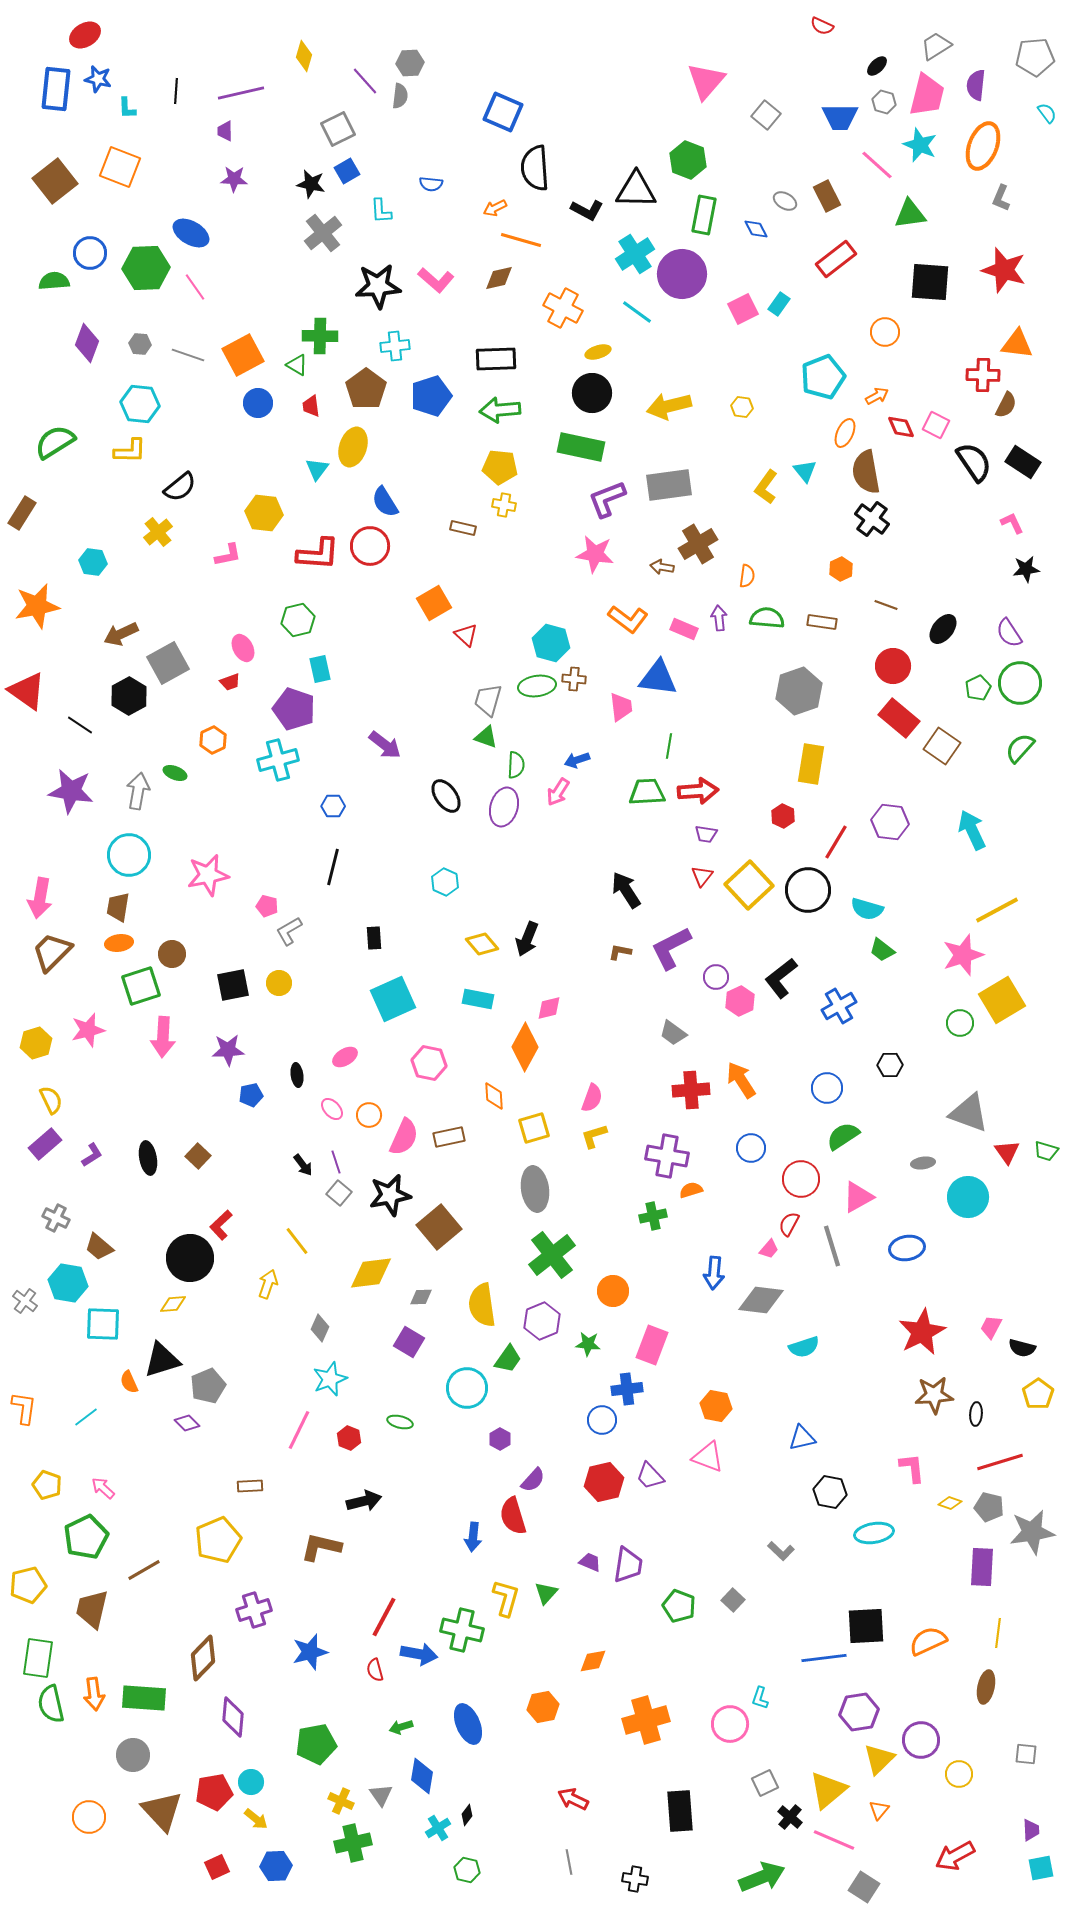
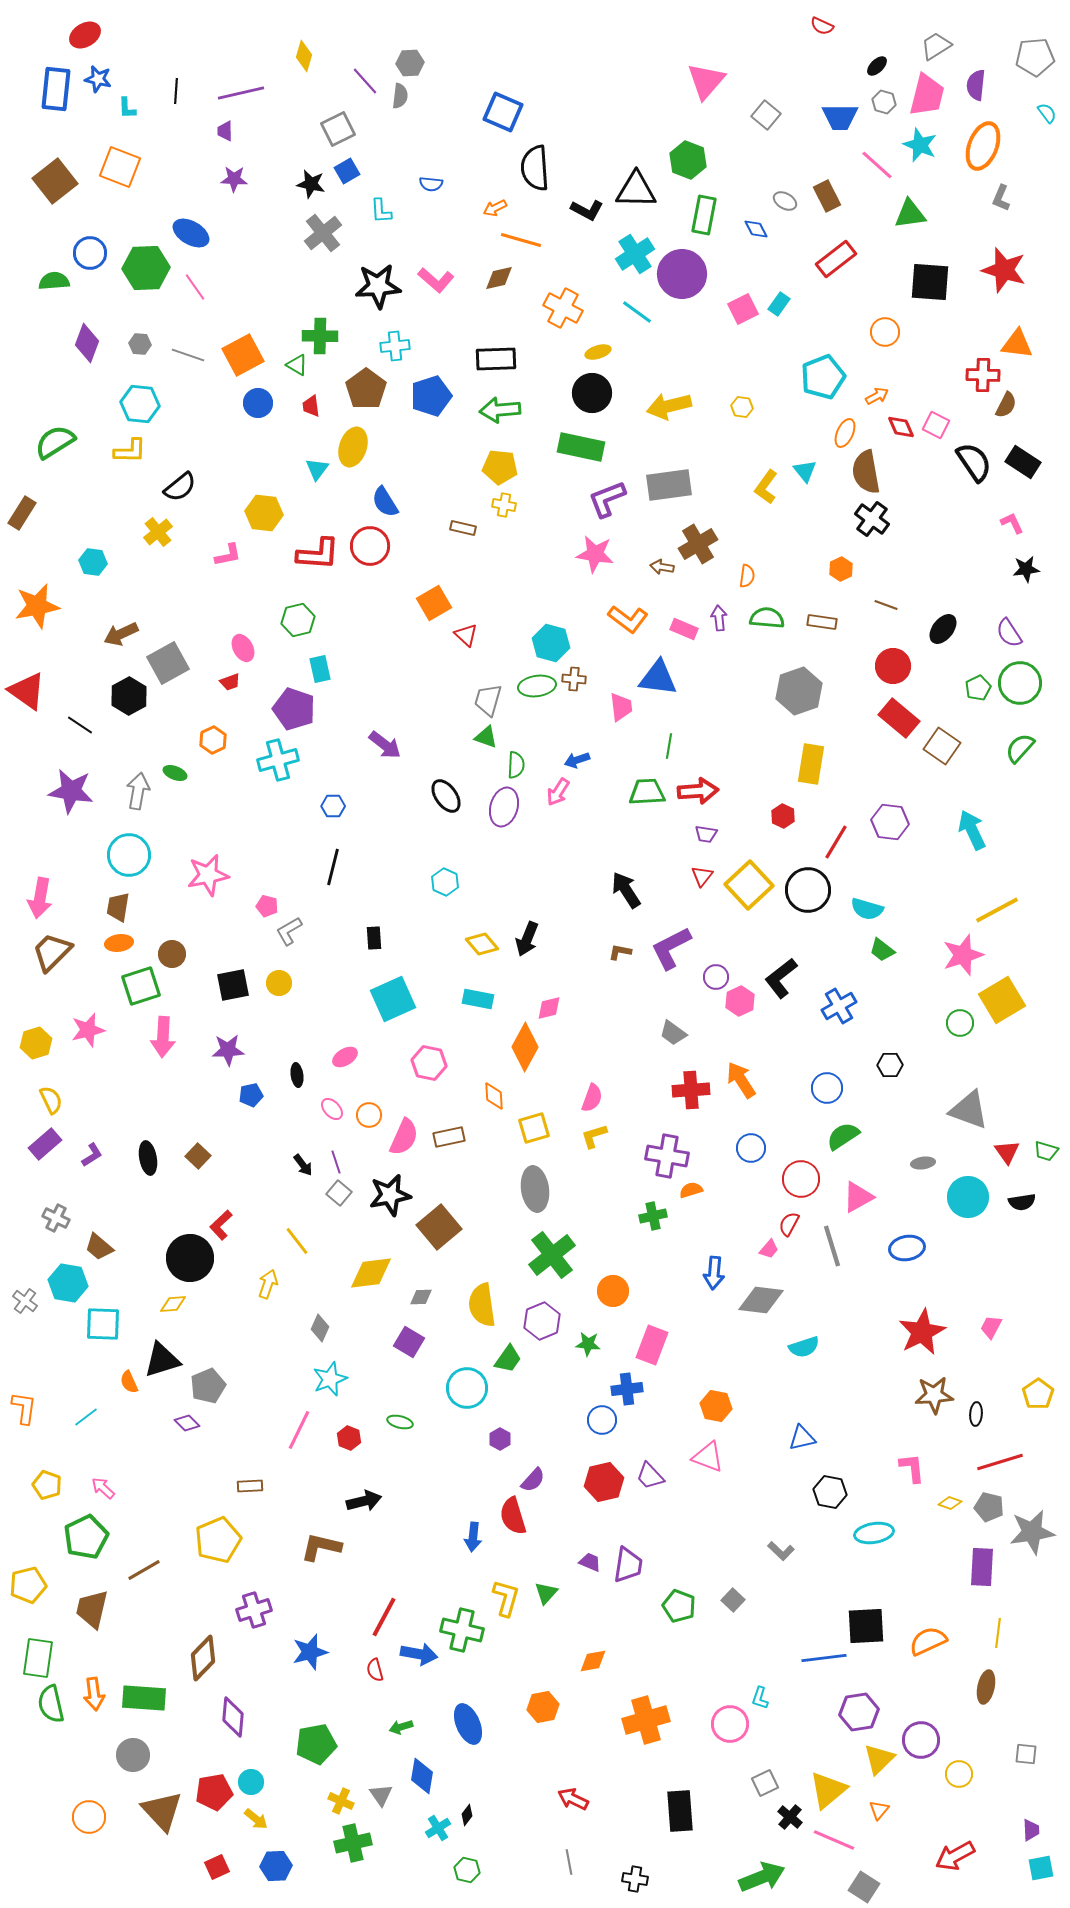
gray triangle at (969, 1113): moved 3 px up
black semicircle at (1022, 1348): moved 146 px up; rotated 24 degrees counterclockwise
